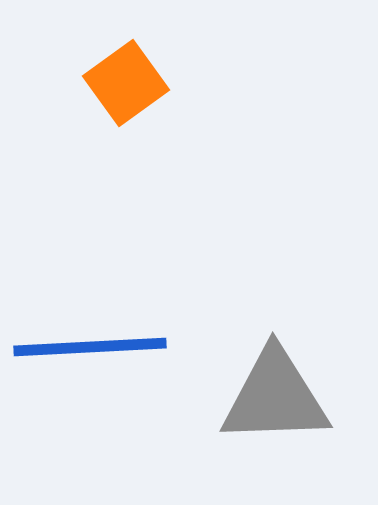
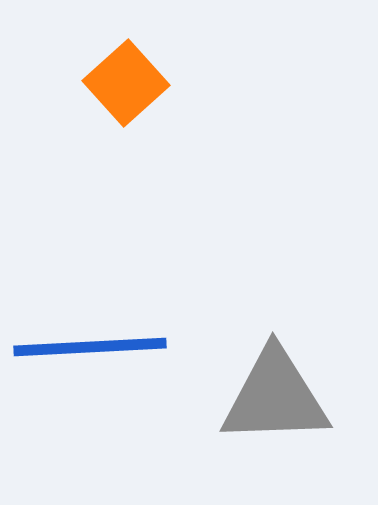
orange square: rotated 6 degrees counterclockwise
